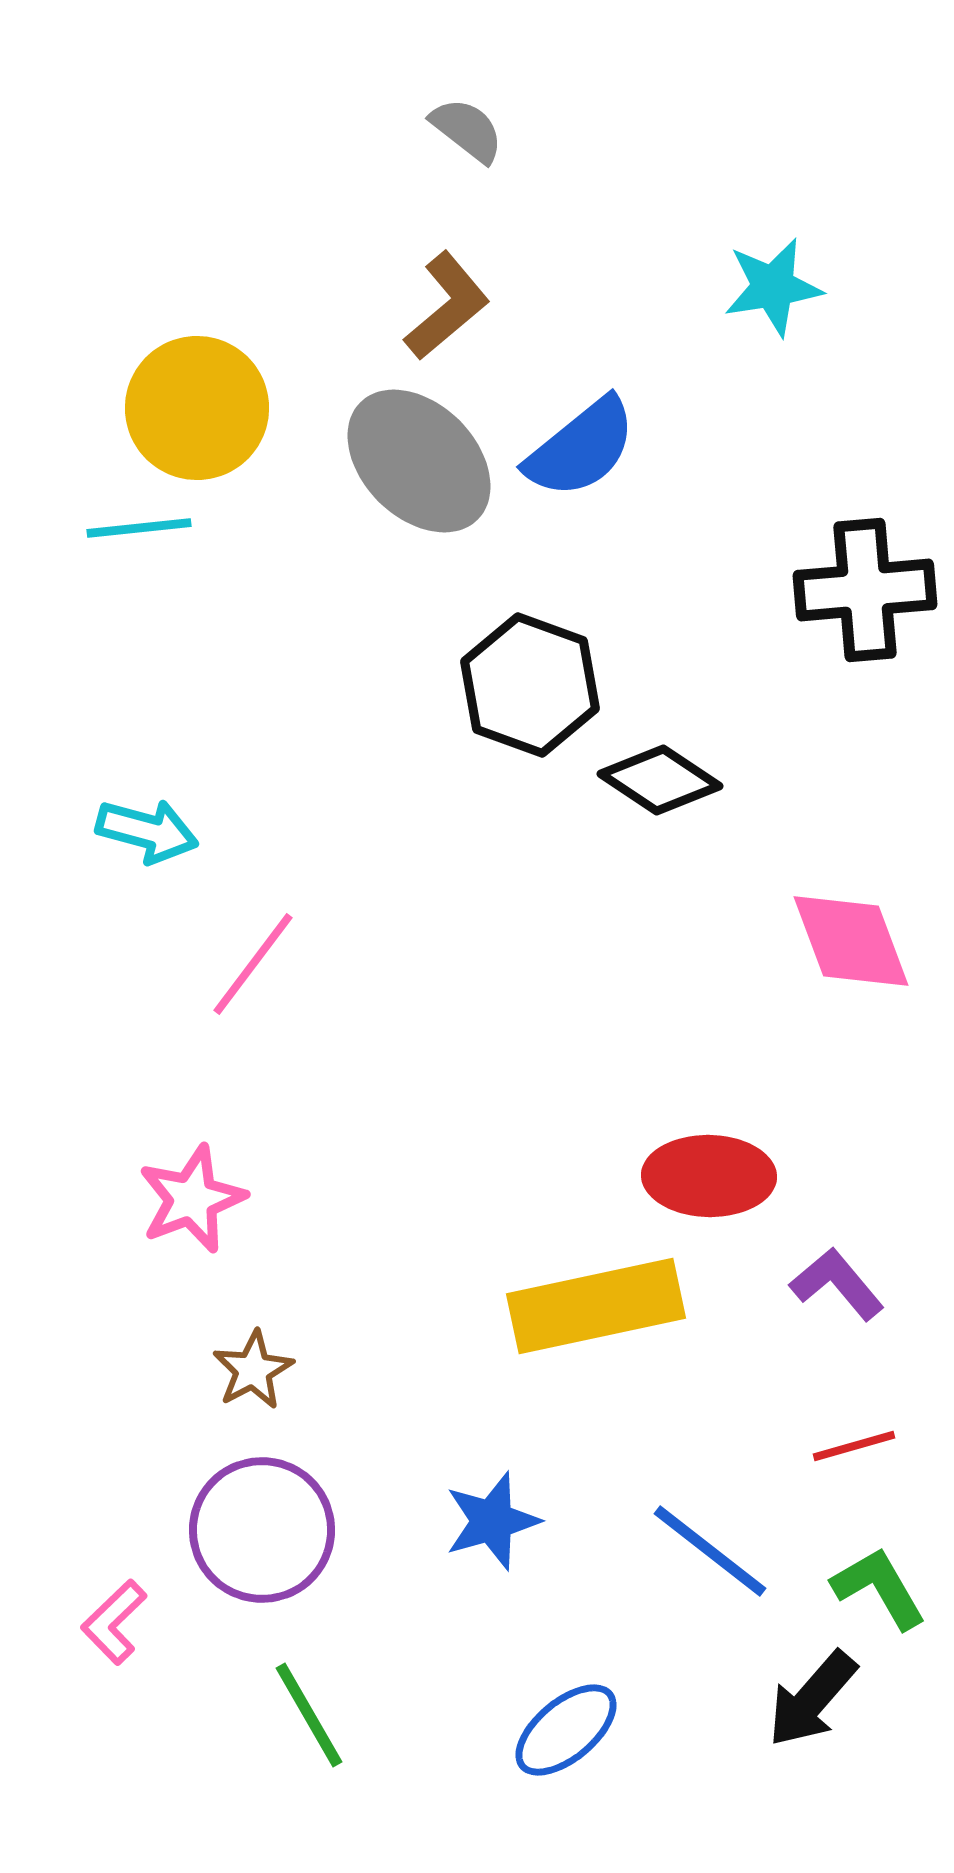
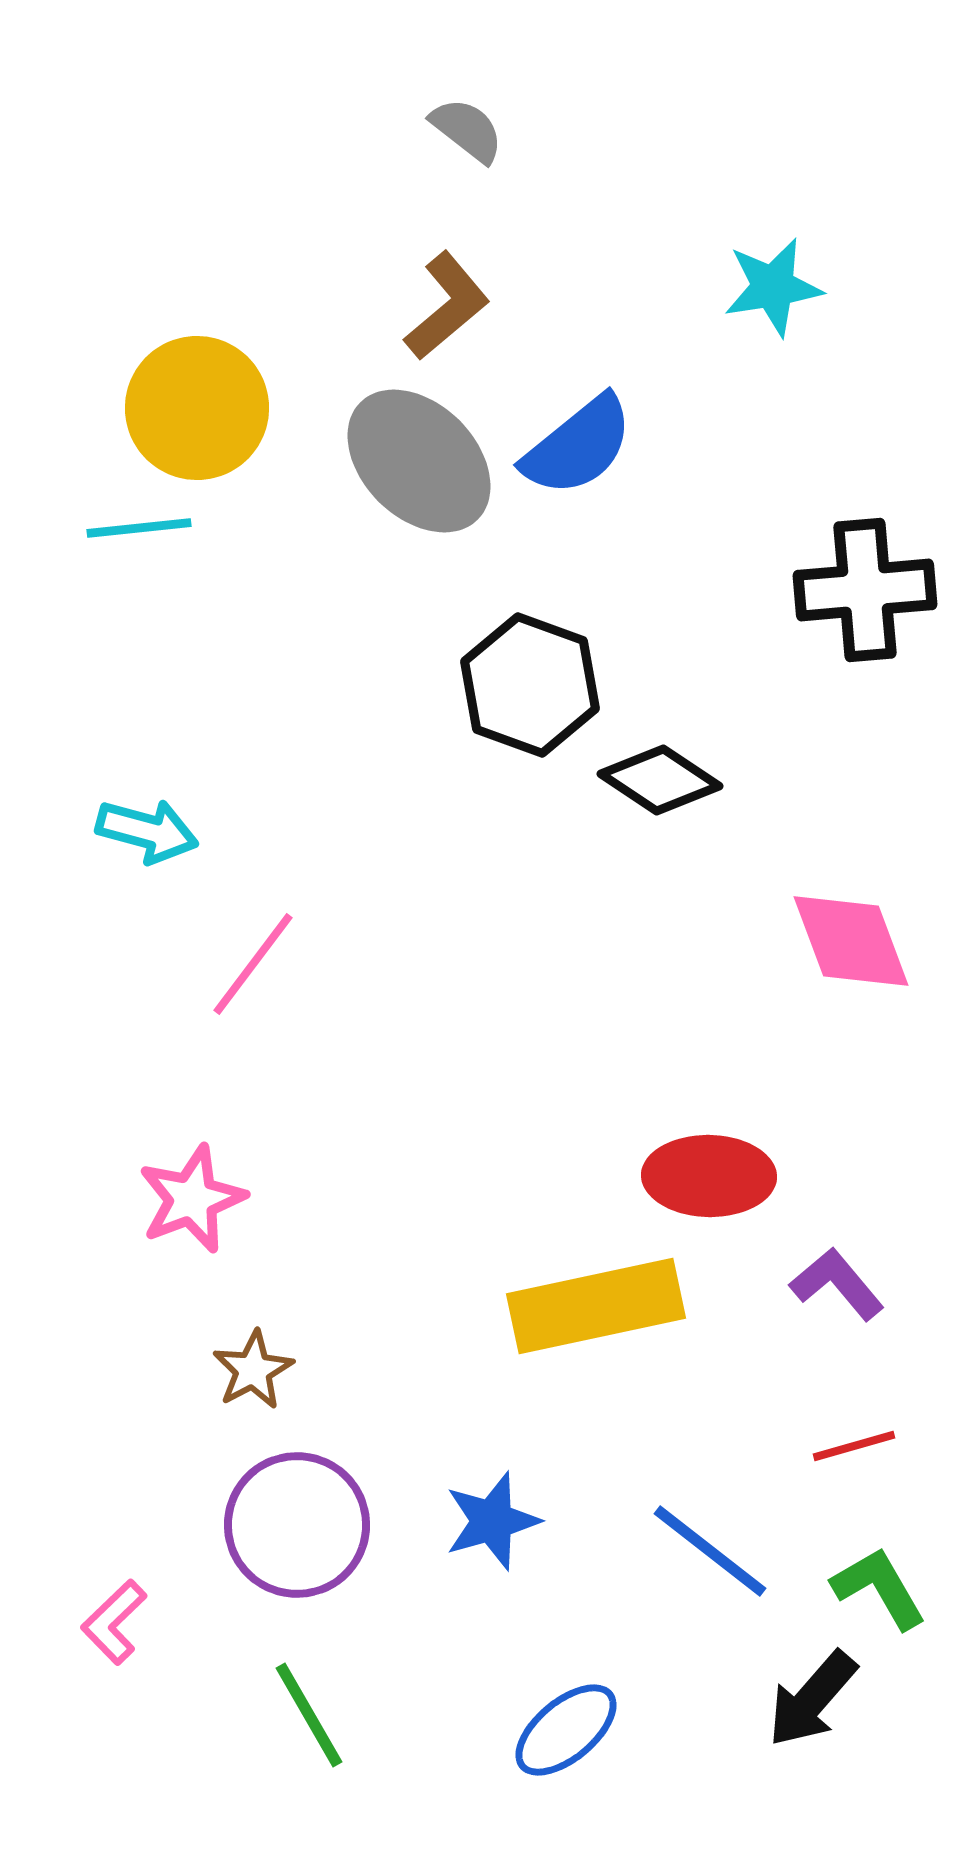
blue semicircle: moved 3 px left, 2 px up
purple circle: moved 35 px right, 5 px up
